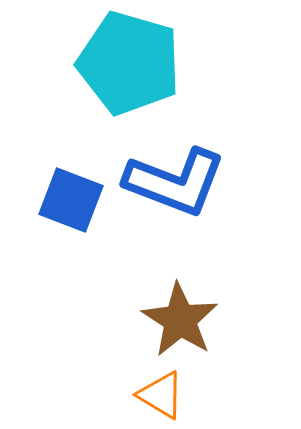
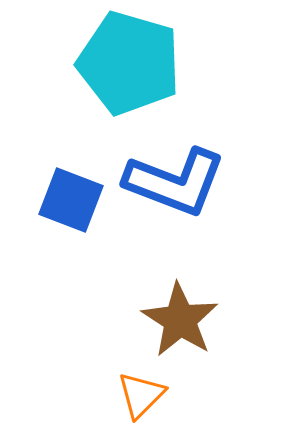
orange triangle: moved 20 px left; rotated 44 degrees clockwise
